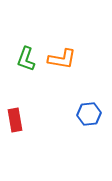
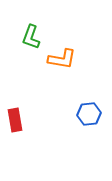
green L-shape: moved 5 px right, 22 px up
